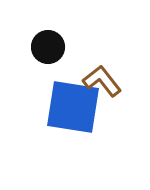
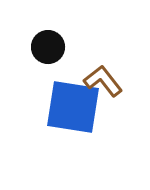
brown L-shape: moved 1 px right
